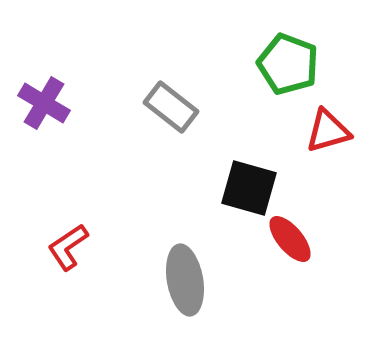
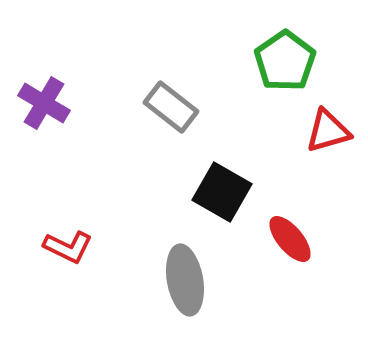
green pentagon: moved 3 px left, 3 px up; rotated 16 degrees clockwise
black square: moved 27 px left, 4 px down; rotated 14 degrees clockwise
red L-shape: rotated 120 degrees counterclockwise
